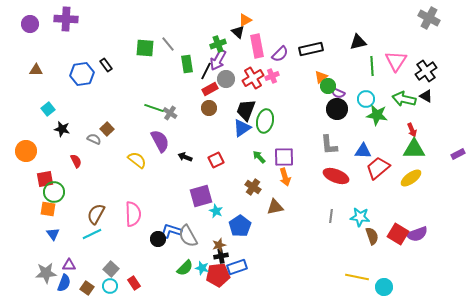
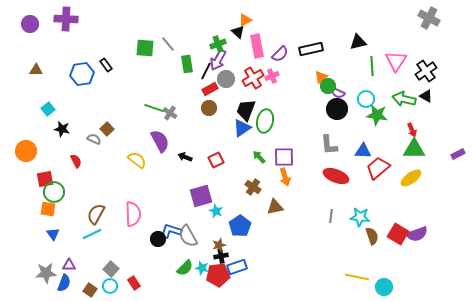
brown square at (87, 288): moved 3 px right, 2 px down
